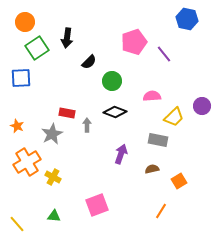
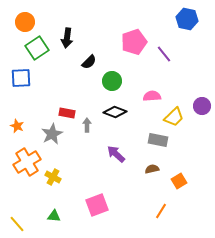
purple arrow: moved 5 px left; rotated 66 degrees counterclockwise
